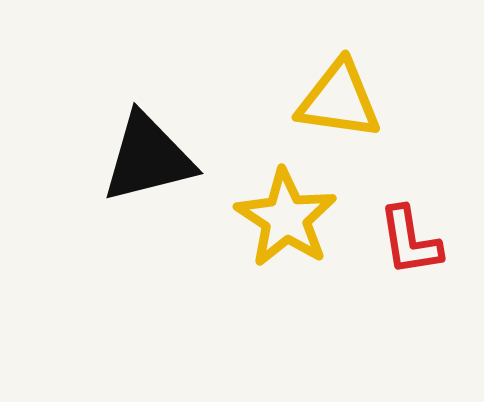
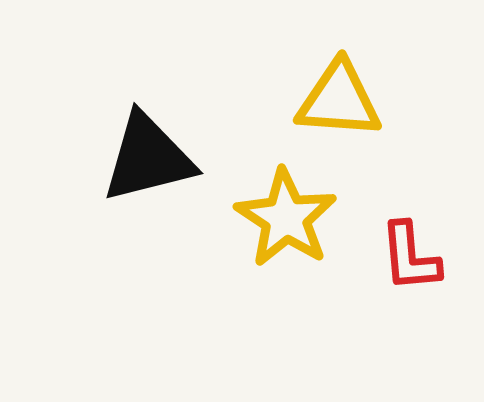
yellow triangle: rotated 4 degrees counterclockwise
red L-shape: moved 16 px down; rotated 4 degrees clockwise
